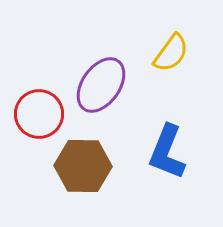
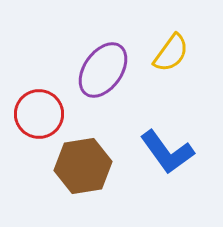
purple ellipse: moved 2 px right, 15 px up
blue L-shape: rotated 58 degrees counterclockwise
brown hexagon: rotated 10 degrees counterclockwise
